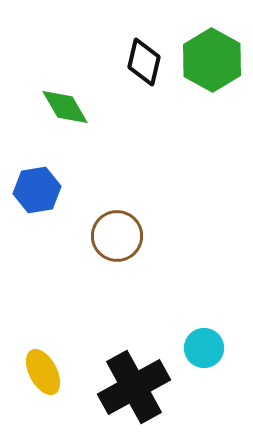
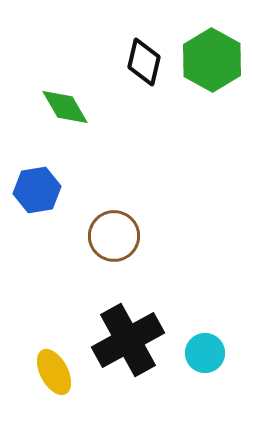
brown circle: moved 3 px left
cyan circle: moved 1 px right, 5 px down
yellow ellipse: moved 11 px right
black cross: moved 6 px left, 47 px up
